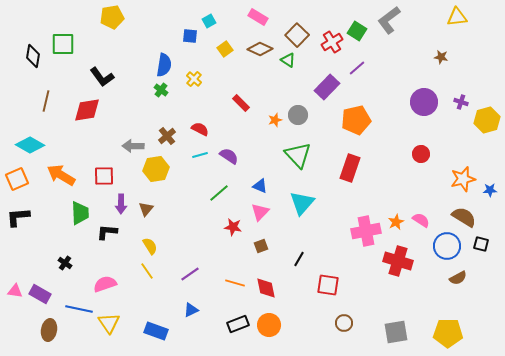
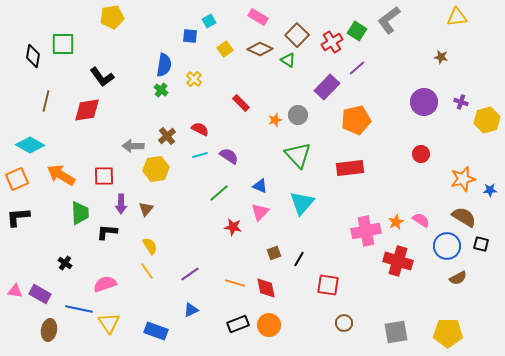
red rectangle at (350, 168): rotated 64 degrees clockwise
brown square at (261, 246): moved 13 px right, 7 px down
